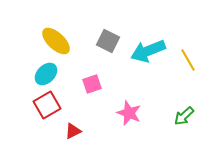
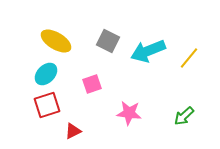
yellow ellipse: rotated 12 degrees counterclockwise
yellow line: moved 1 px right, 2 px up; rotated 70 degrees clockwise
red square: rotated 12 degrees clockwise
pink star: rotated 15 degrees counterclockwise
